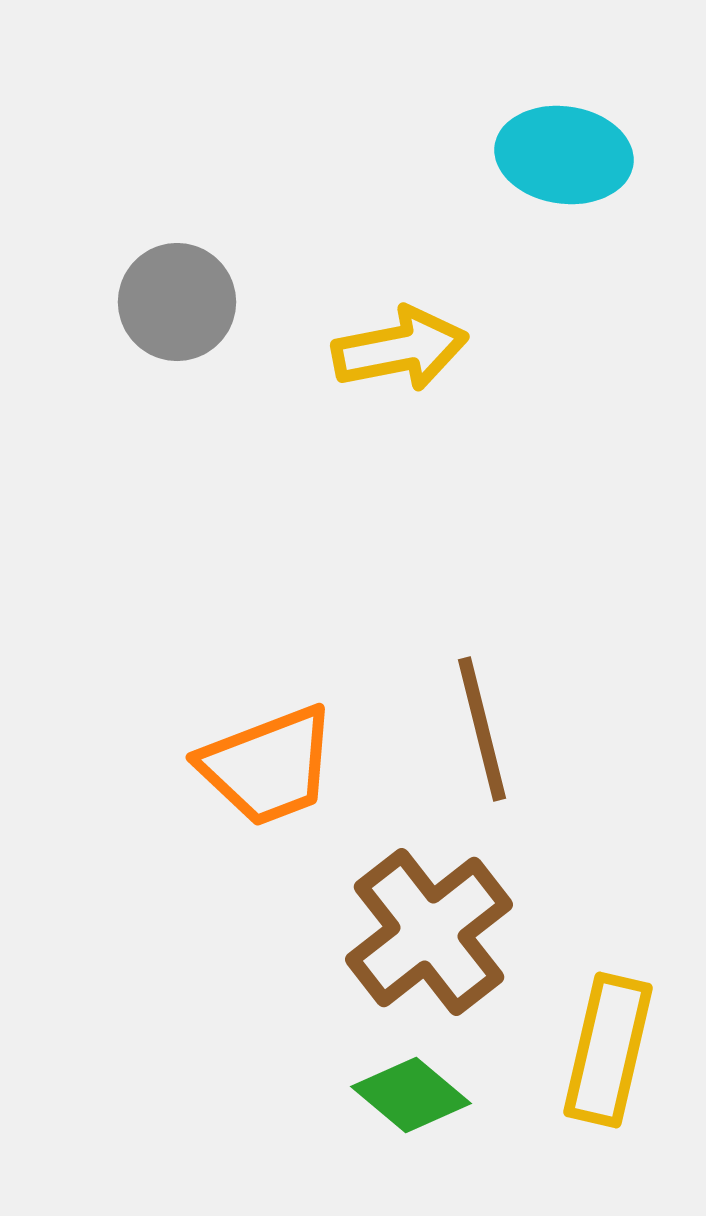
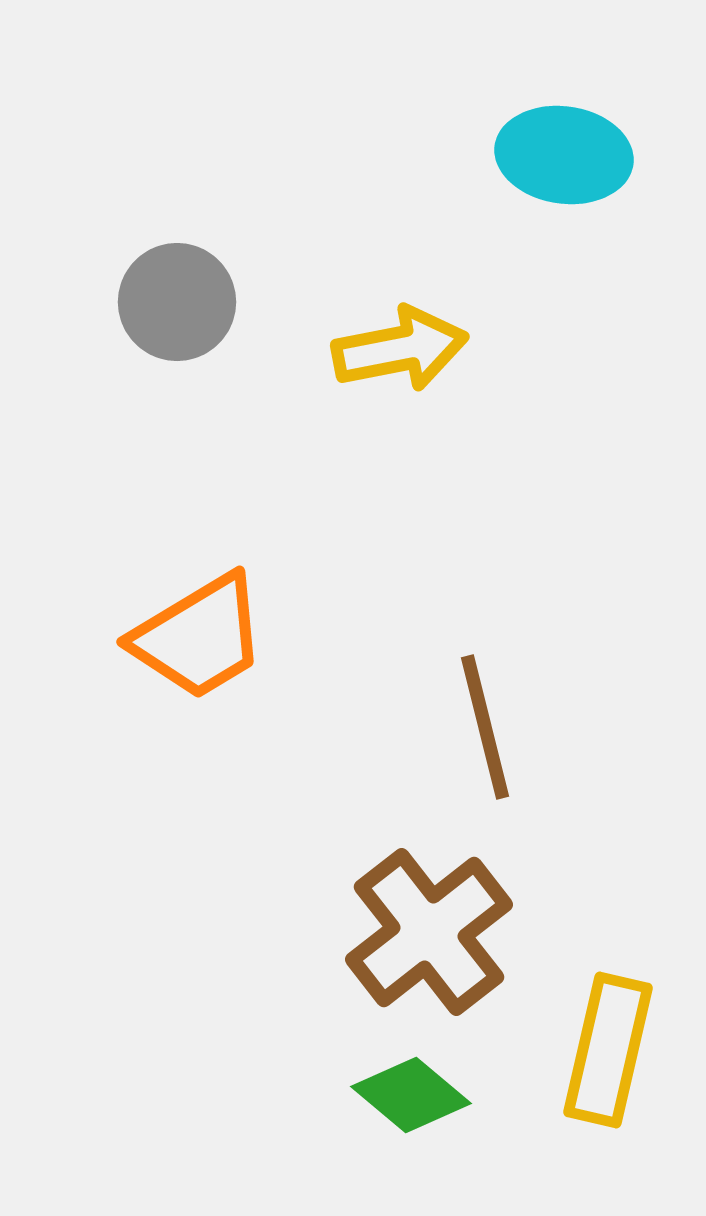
brown line: moved 3 px right, 2 px up
orange trapezoid: moved 69 px left, 129 px up; rotated 10 degrees counterclockwise
